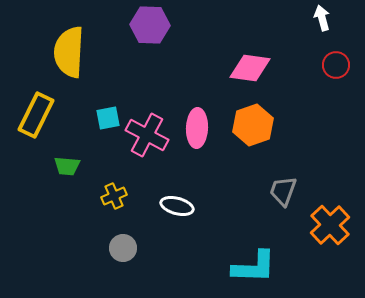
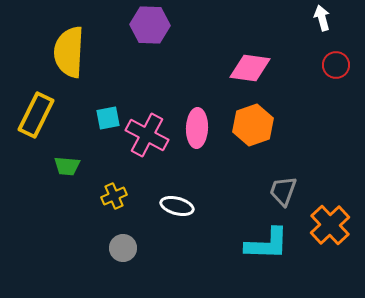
cyan L-shape: moved 13 px right, 23 px up
